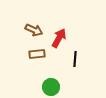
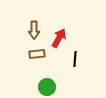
brown arrow: rotated 66 degrees clockwise
green circle: moved 4 px left
